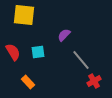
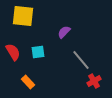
yellow square: moved 1 px left, 1 px down
purple semicircle: moved 3 px up
